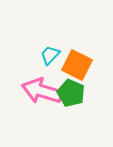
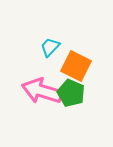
cyan trapezoid: moved 8 px up
orange square: moved 1 px left, 1 px down
